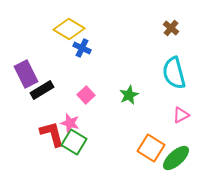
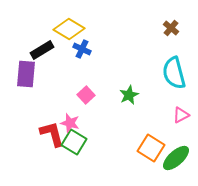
blue cross: moved 1 px down
purple rectangle: rotated 32 degrees clockwise
black rectangle: moved 40 px up
